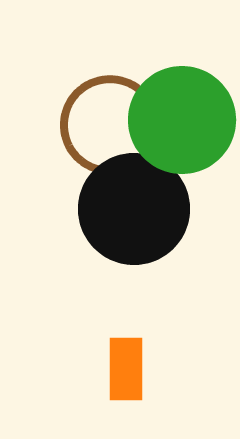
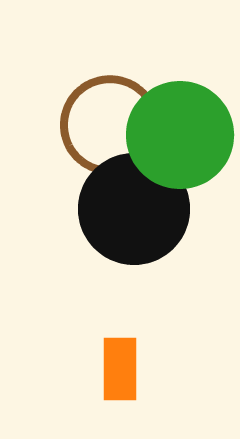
green circle: moved 2 px left, 15 px down
orange rectangle: moved 6 px left
